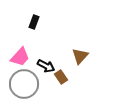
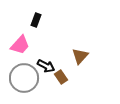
black rectangle: moved 2 px right, 2 px up
pink trapezoid: moved 12 px up
gray circle: moved 6 px up
